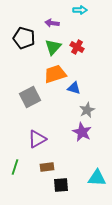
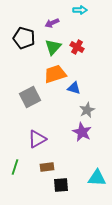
purple arrow: rotated 32 degrees counterclockwise
